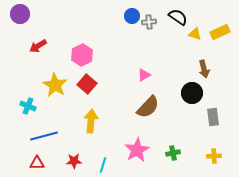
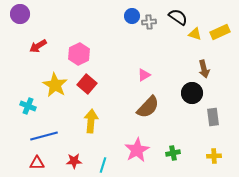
pink hexagon: moved 3 px left, 1 px up
